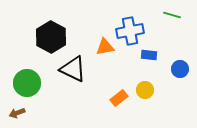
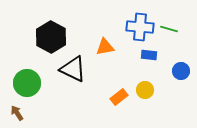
green line: moved 3 px left, 14 px down
blue cross: moved 10 px right, 4 px up; rotated 16 degrees clockwise
blue circle: moved 1 px right, 2 px down
orange rectangle: moved 1 px up
brown arrow: rotated 77 degrees clockwise
